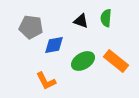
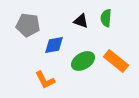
gray pentagon: moved 3 px left, 2 px up
orange L-shape: moved 1 px left, 1 px up
